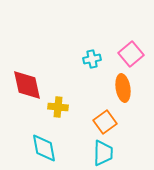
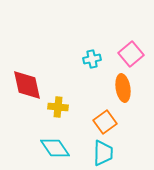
cyan diamond: moved 11 px right; rotated 24 degrees counterclockwise
